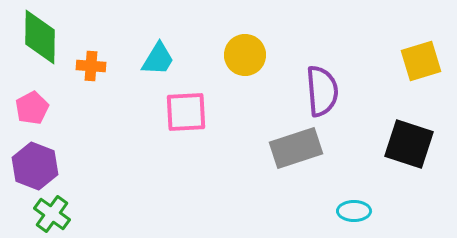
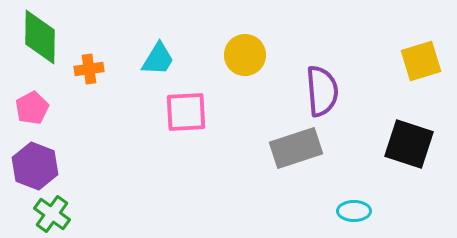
orange cross: moved 2 px left, 3 px down; rotated 12 degrees counterclockwise
